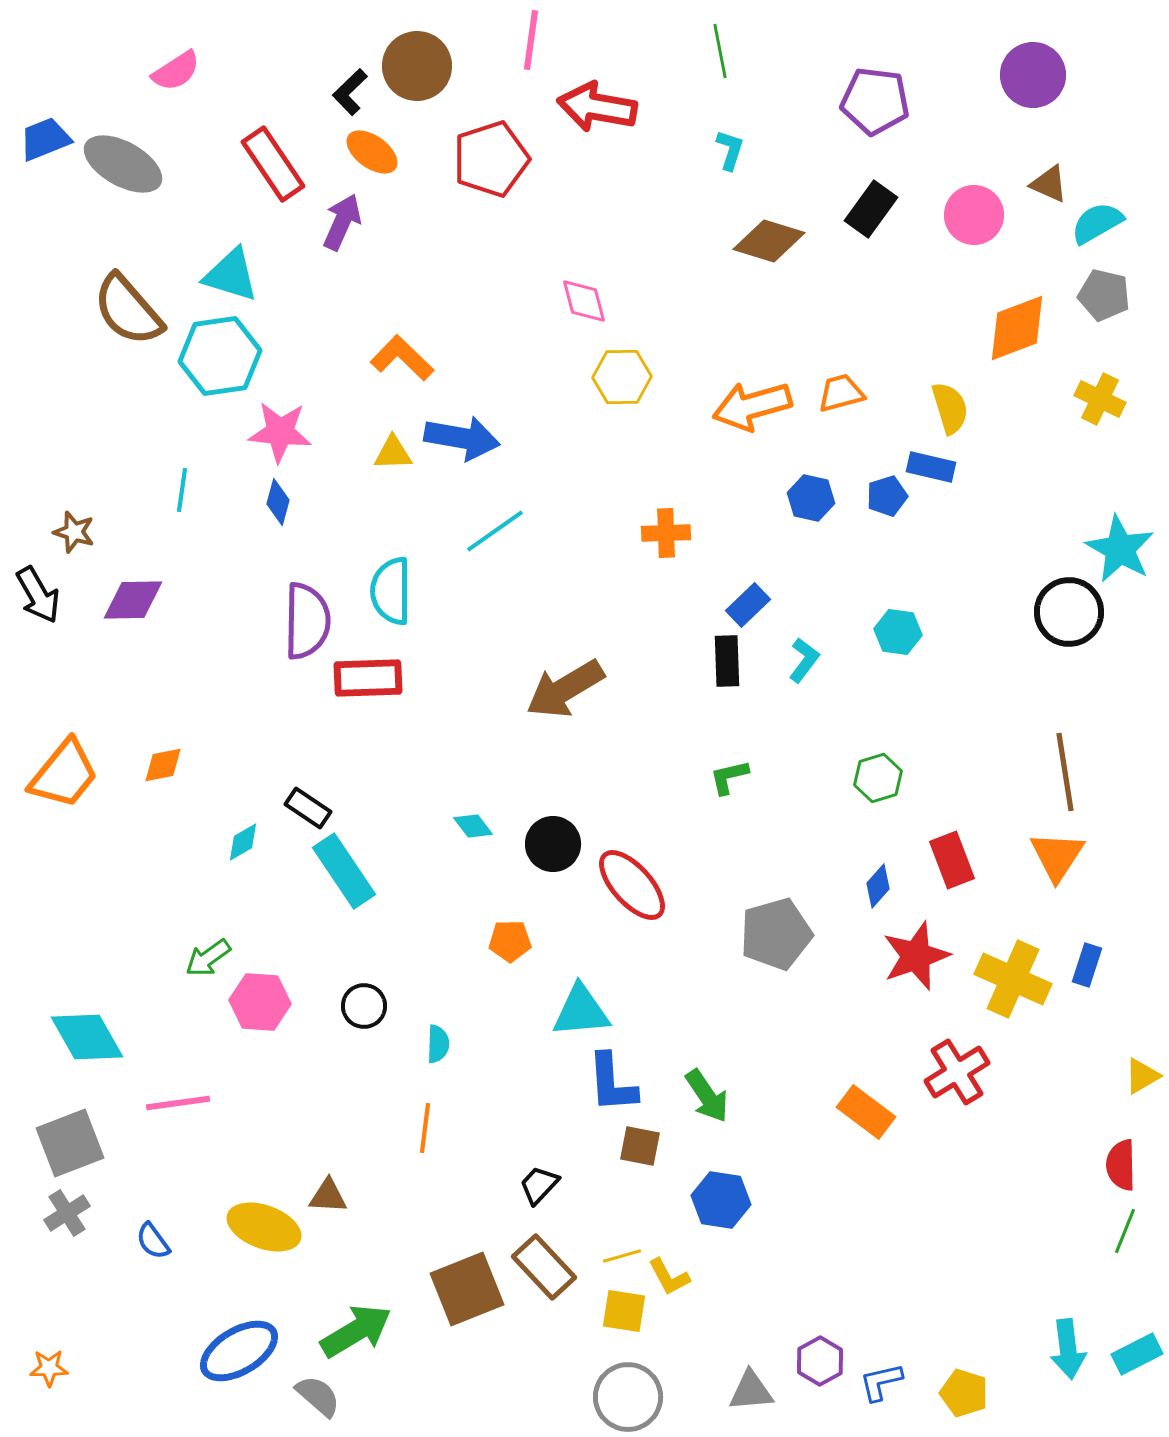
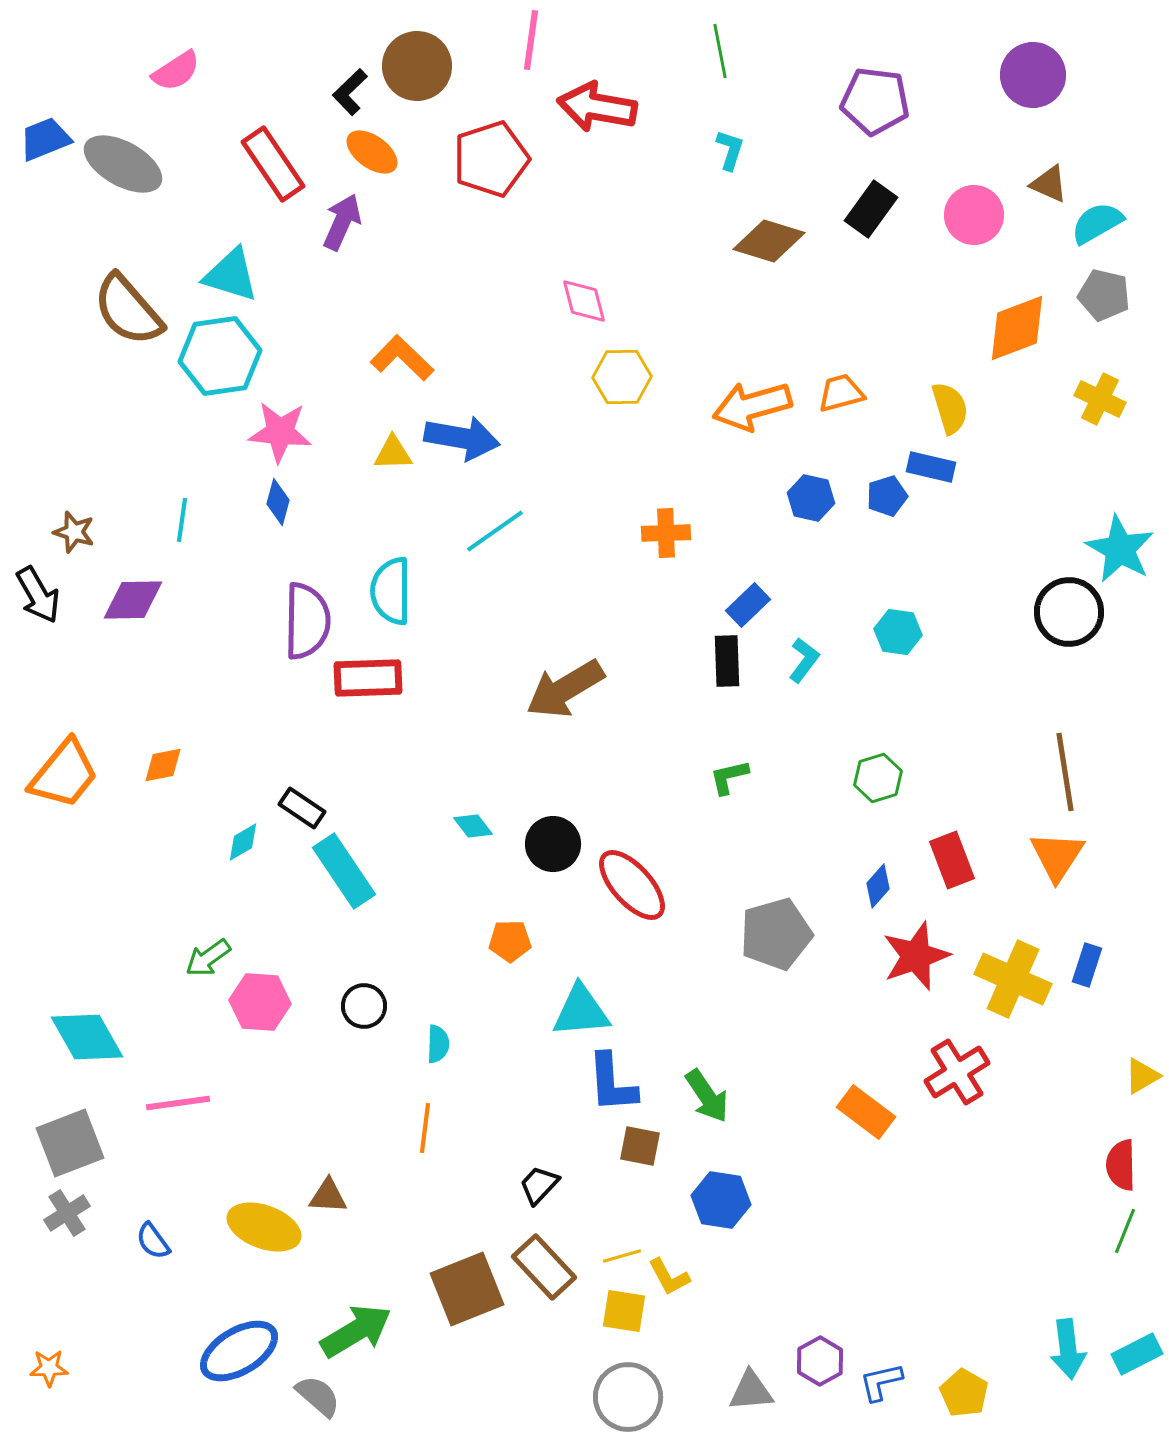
cyan line at (182, 490): moved 30 px down
black rectangle at (308, 808): moved 6 px left
yellow pentagon at (964, 1393): rotated 12 degrees clockwise
